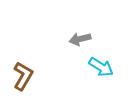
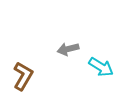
gray arrow: moved 12 px left, 10 px down
